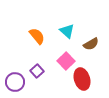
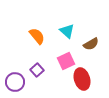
pink square: rotated 18 degrees clockwise
purple square: moved 1 px up
